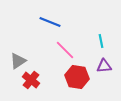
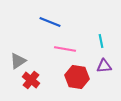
pink line: moved 1 px up; rotated 35 degrees counterclockwise
